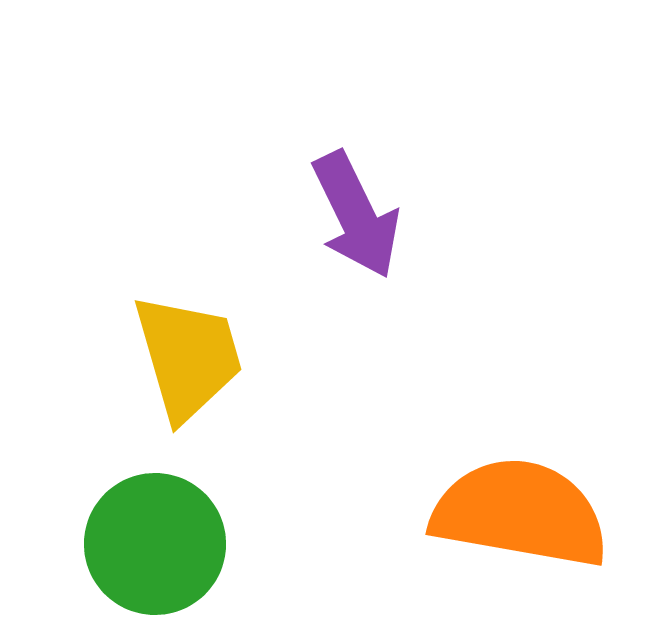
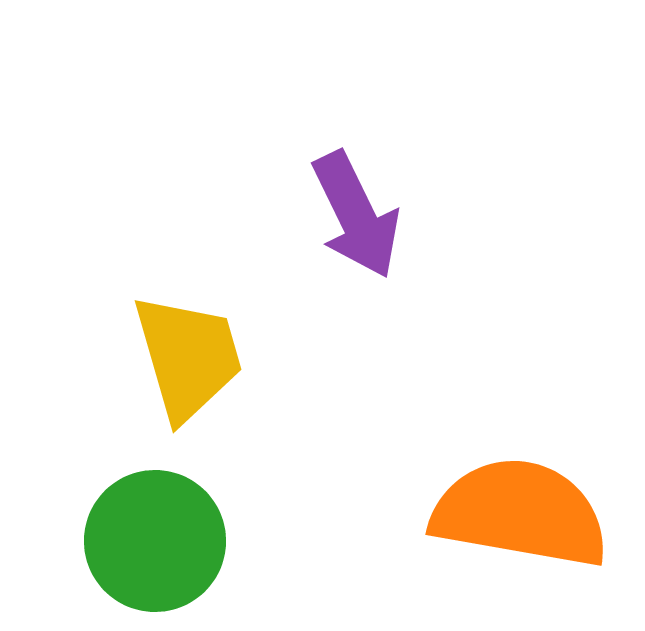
green circle: moved 3 px up
